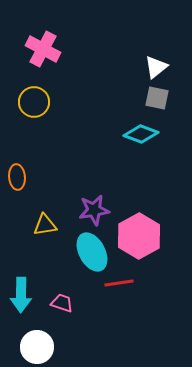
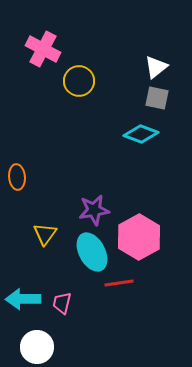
yellow circle: moved 45 px right, 21 px up
yellow triangle: moved 9 px down; rotated 45 degrees counterclockwise
pink hexagon: moved 1 px down
cyan arrow: moved 2 px right, 4 px down; rotated 88 degrees clockwise
pink trapezoid: rotated 95 degrees counterclockwise
